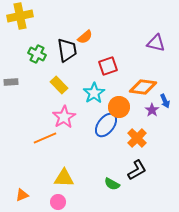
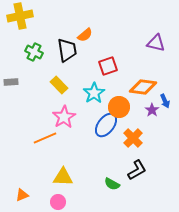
orange semicircle: moved 2 px up
green cross: moved 3 px left, 2 px up
orange cross: moved 4 px left
yellow triangle: moved 1 px left, 1 px up
